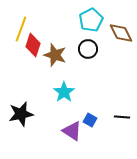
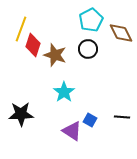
black star: rotated 10 degrees clockwise
